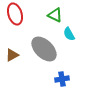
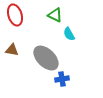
red ellipse: moved 1 px down
gray ellipse: moved 2 px right, 9 px down
brown triangle: moved 5 px up; rotated 40 degrees clockwise
